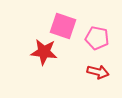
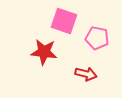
pink square: moved 1 px right, 5 px up
red arrow: moved 12 px left, 2 px down
